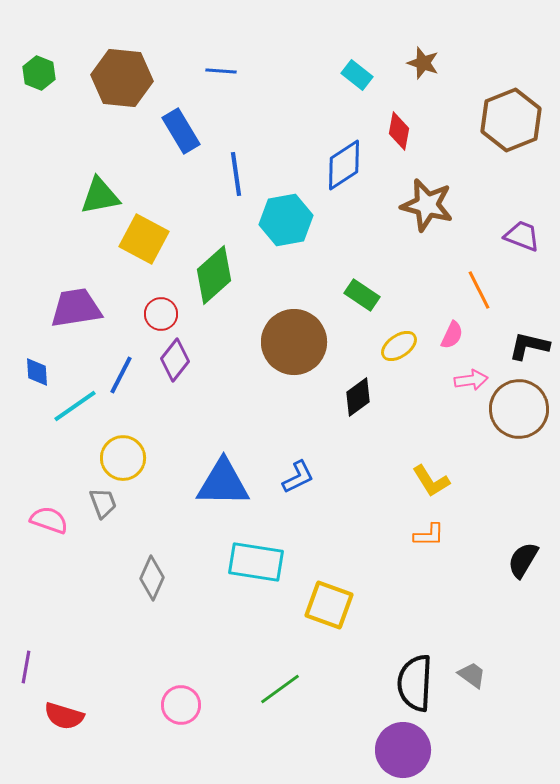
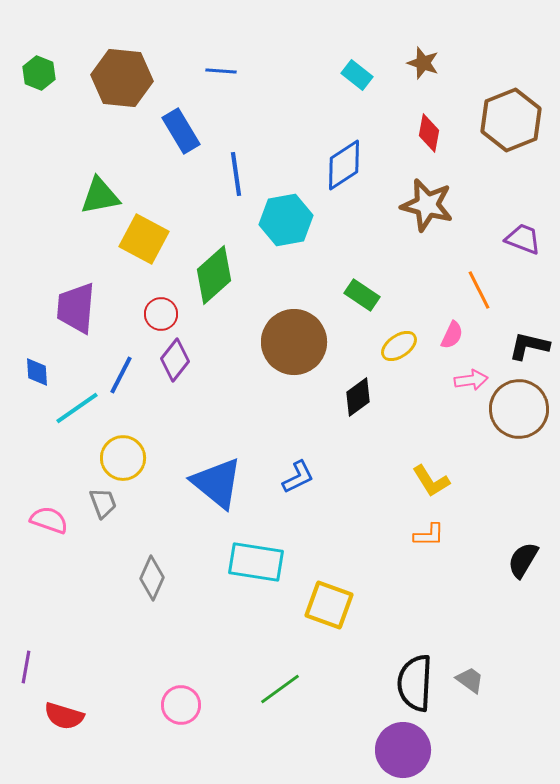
red diamond at (399, 131): moved 30 px right, 2 px down
purple trapezoid at (522, 236): moved 1 px right, 3 px down
purple trapezoid at (76, 308): rotated 76 degrees counterclockwise
cyan line at (75, 406): moved 2 px right, 2 px down
blue triangle at (223, 483): moved 6 px left; rotated 38 degrees clockwise
gray trapezoid at (472, 675): moved 2 px left, 5 px down
